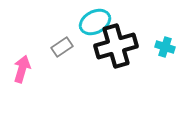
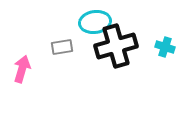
cyan ellipse: rotated 20 degrees clockwise
gray rectangle: rotated 25 degrees clockwise
